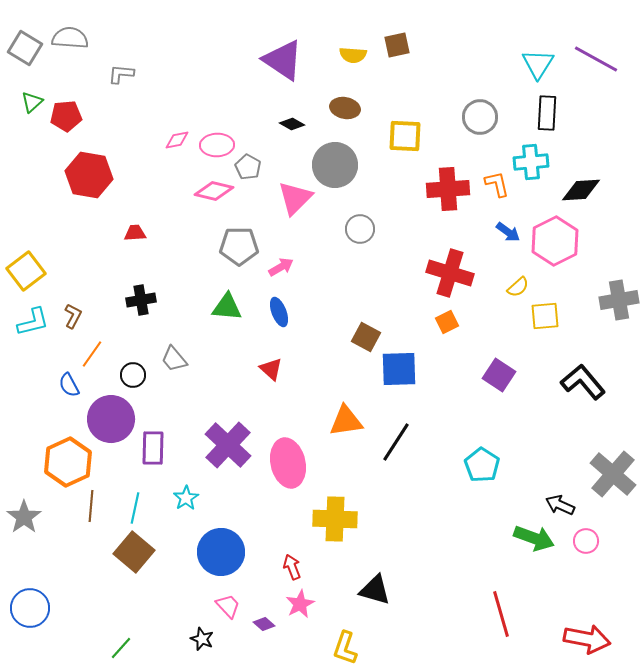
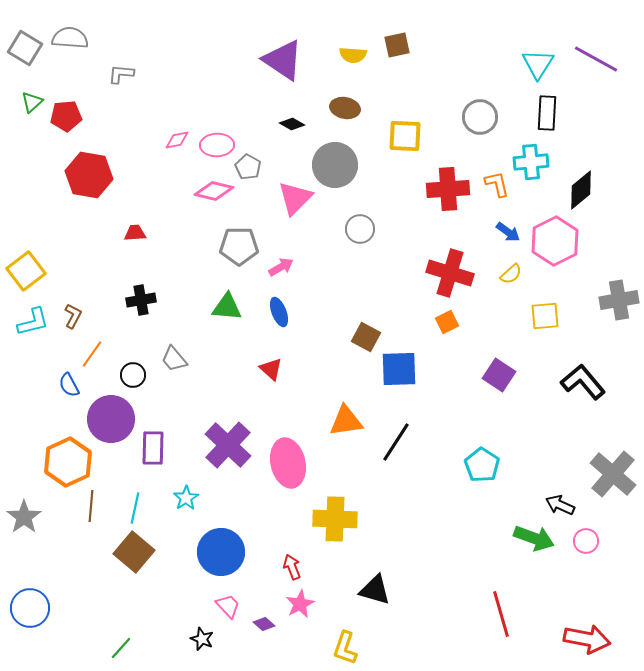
black diamond at (581, 190): rotated 36 degrees counterclockwise
yellow semicircle at (518, 287): moved 7 px left, 13 px up
